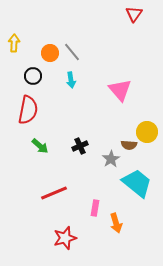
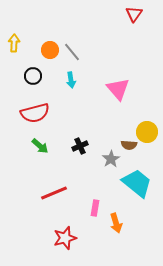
orange circle: moved 3 px up
pink triangle: moved 2 px left, 1 px up
red semicircle: moved 7 px right, 3 px down; rotated 64 degrees clockwise
